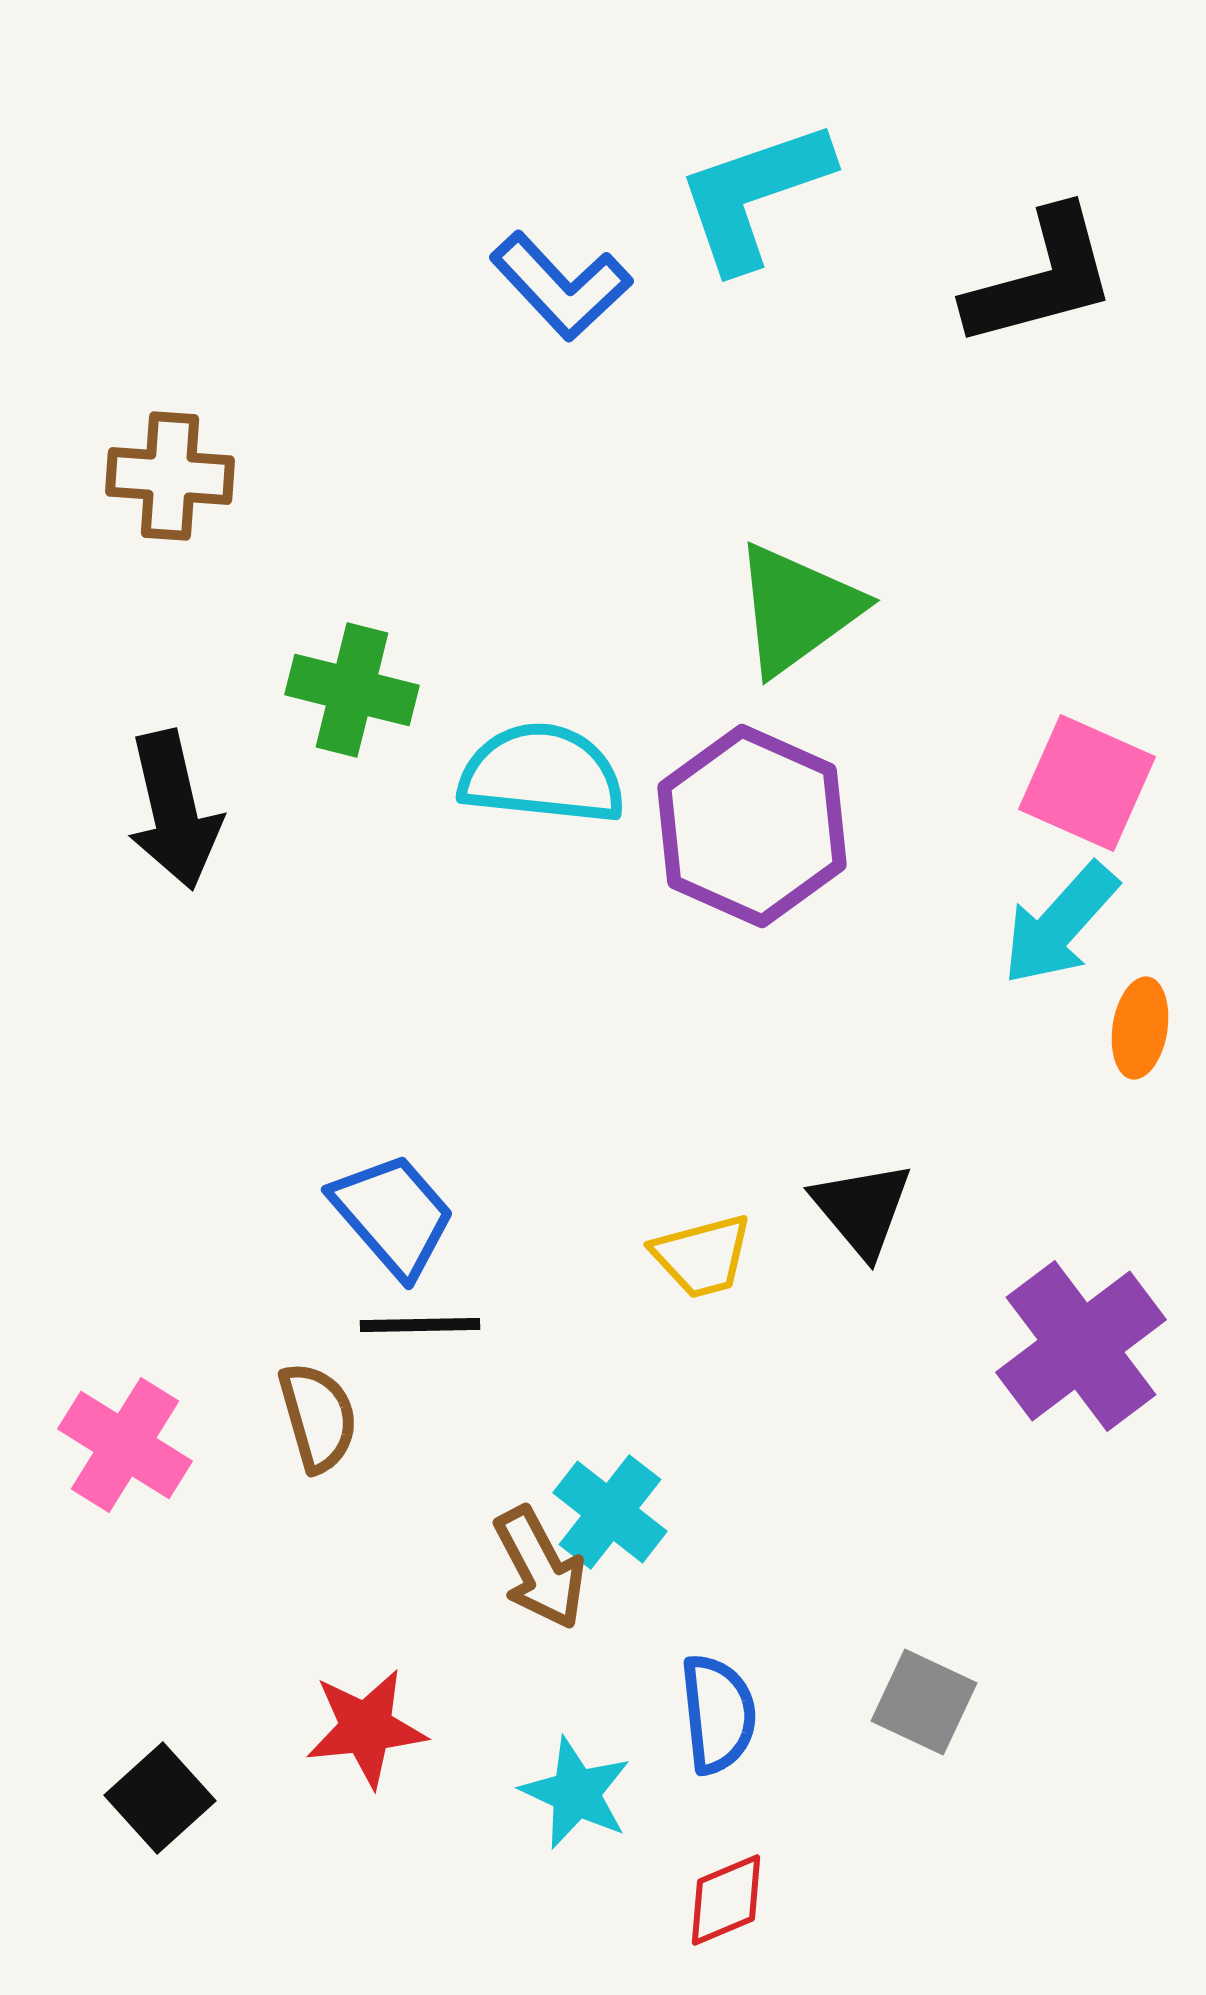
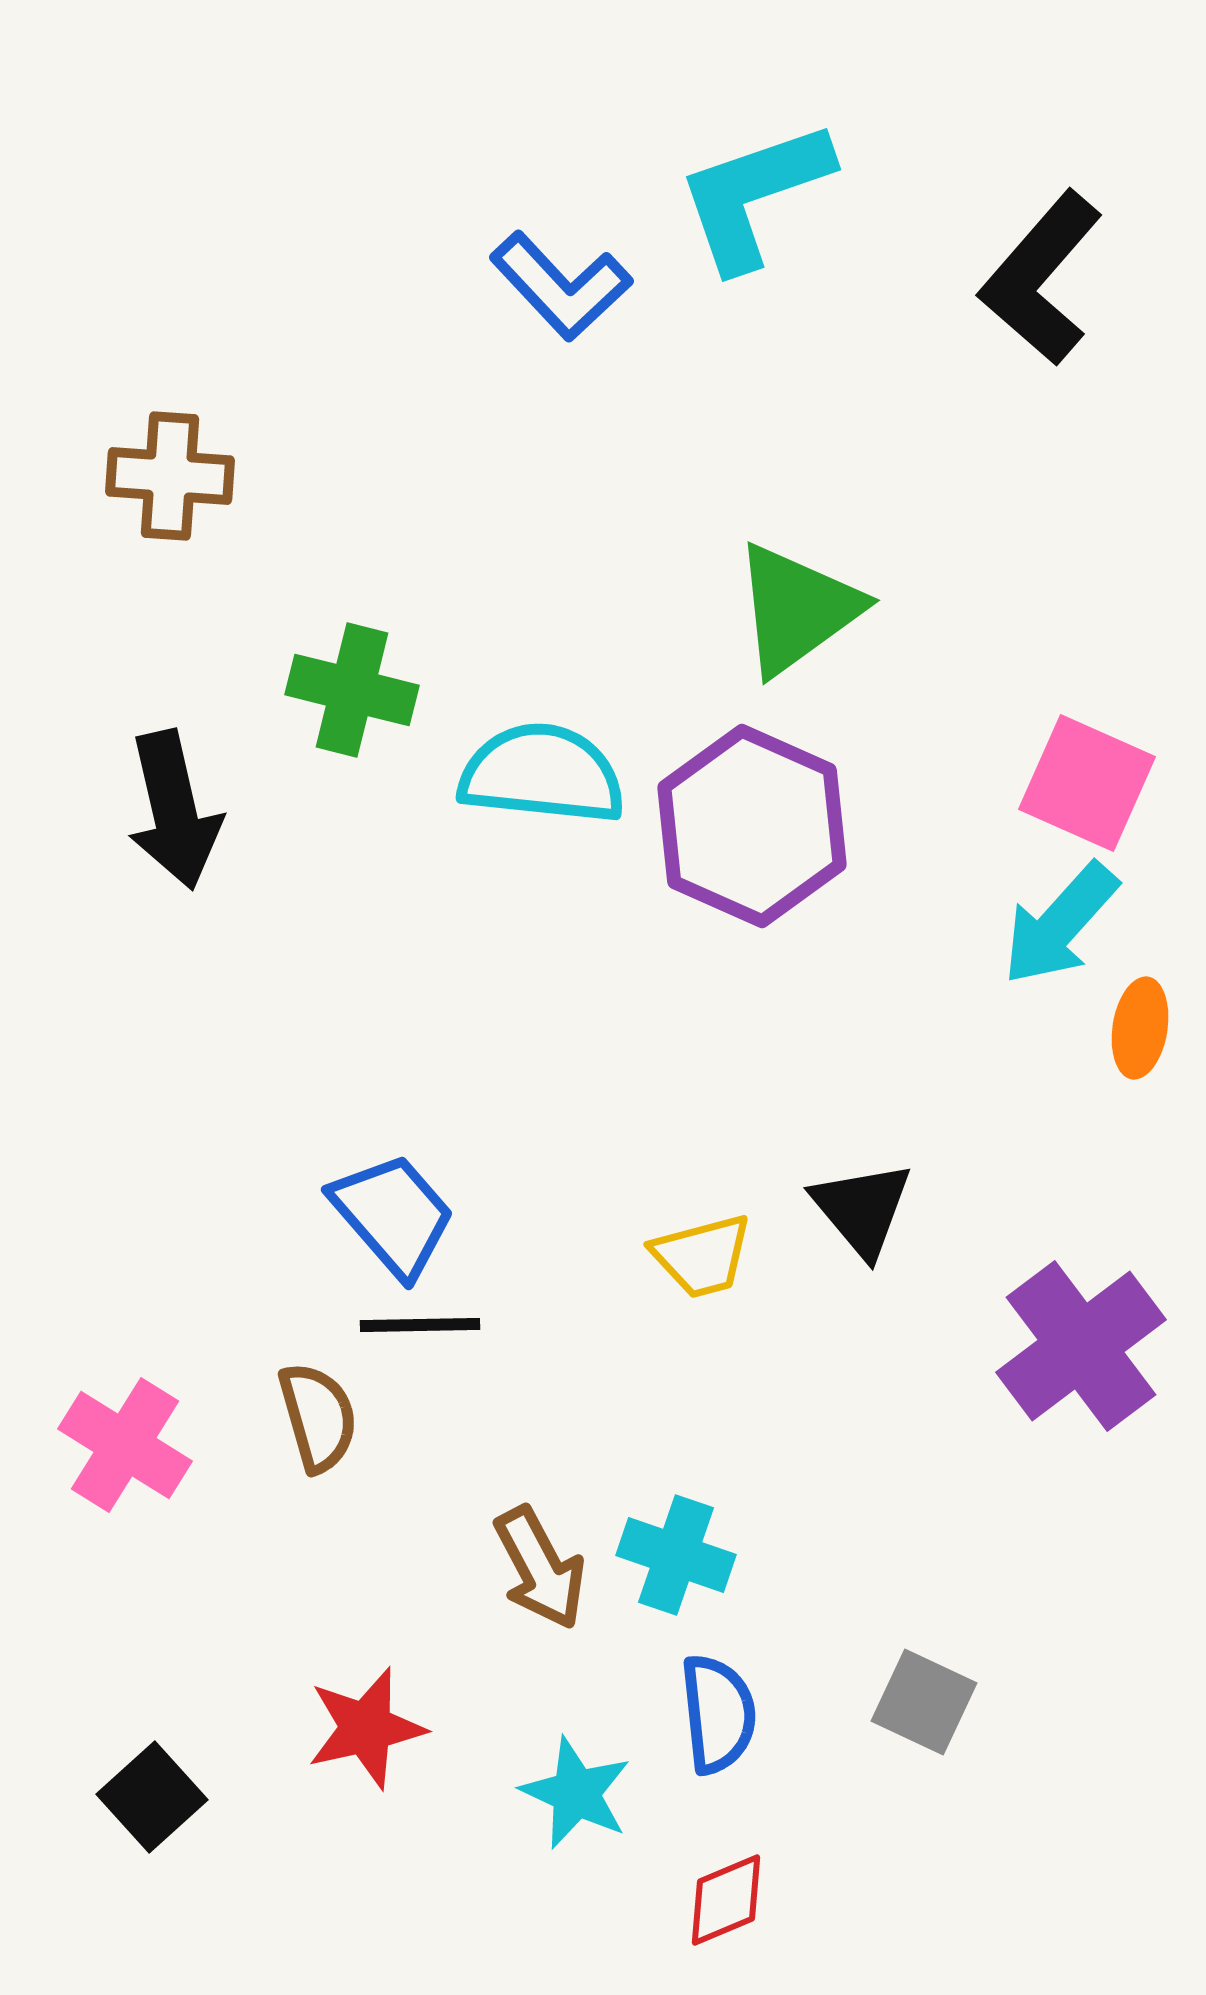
black L-shape: rotated 146 degrees clockwise
cyan cross: moved 66 px right, 43 px down; rotated 19 degrees counterclockwise
red star: rotated 7 degrees counterclockwise
black square: moved 8 px left, 1 px up
